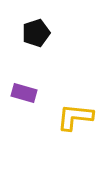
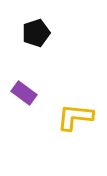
purple rectangle: rotated 20 degrees clockwise
